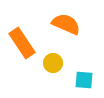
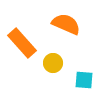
orange rectangle: rotated 8 degrees counterclockwise
